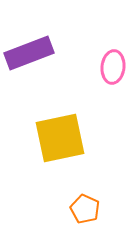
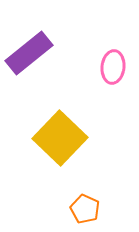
purple rectangle: rotated 18 degrees counterclockwise
yellow square: rotated 34 degrees counterclockwise
